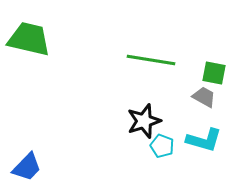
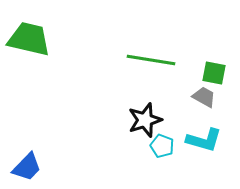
black star: moved 1 px right, 1 px up
